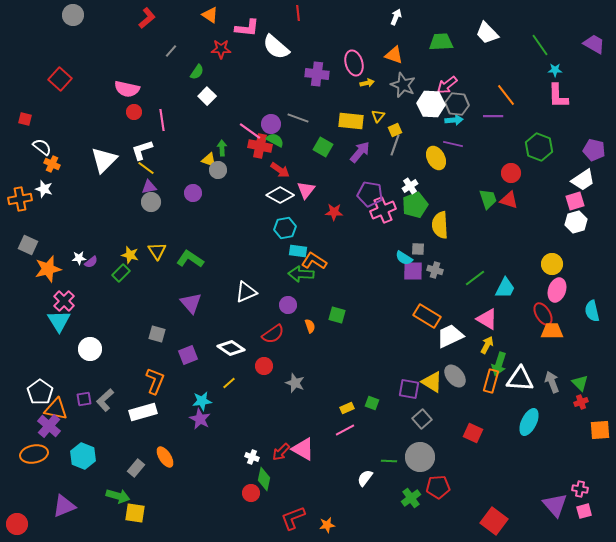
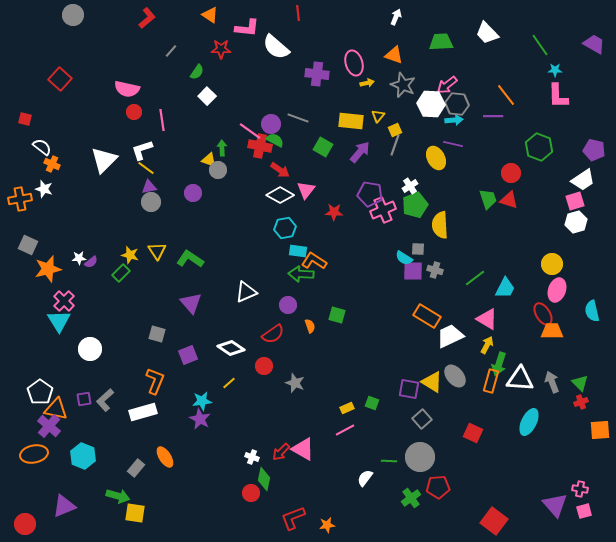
red circle at (17, 524): moved 8 px right
